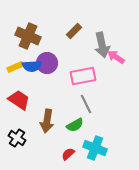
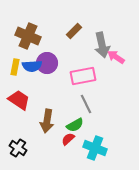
yellow rectangle: rotated 56 degrees counterclockwise
black cross: moved 1 px right, 10 px down
red semicircle: moved 15 px up
